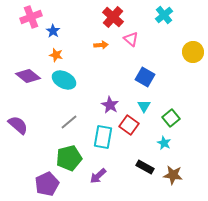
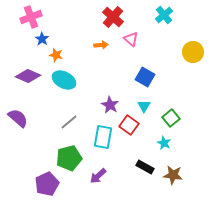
blue star: moved 11 px left, 8 px down
purple diamond: rotated 15 degrees counterclockwise
purple semicircle: moved 7 px up
